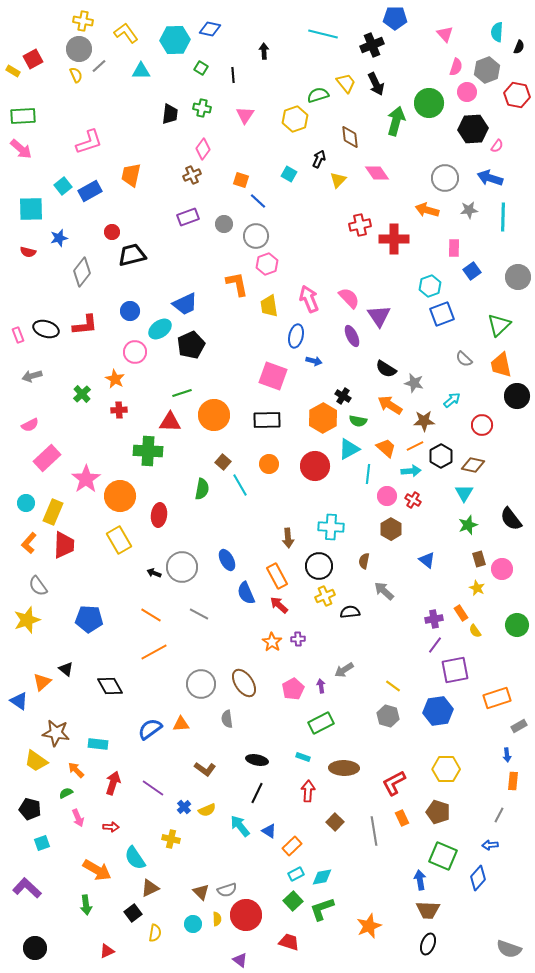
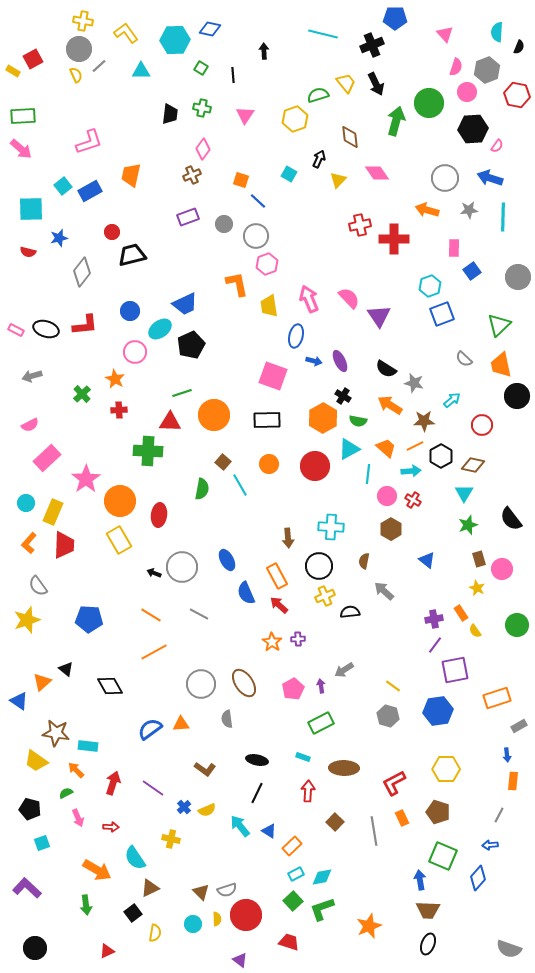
pink rectangle at (18, 335): moved 2 px left, 5 px up; rotated 42 degrees counterclockwise
purple ellipse at (352, 336): moved 12 px left, 25 px down
orange circle at (120, 496): moved 5 px down
cyan rectangle at (98, 744): moved 10 px left, 2 px down
